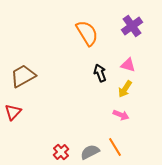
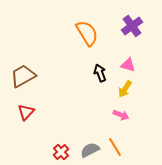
red triangle: moved 13 px right
gray semicircle: moved 2 px up
